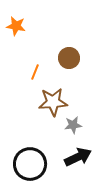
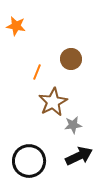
brown circle: moved 2 px right, 1 px down
orange line: moved 2 px right
brown star: rotated 24 degrees counterclockwise
black arrow: moved 1 px right, 1 px up
black circle: moved 1 px left, 3 px up
